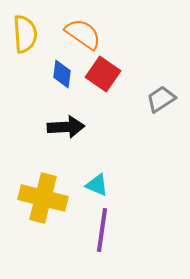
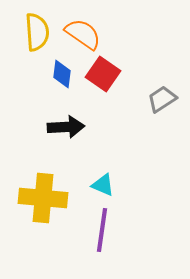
yellow semicircle: moved 12 px right, 2 px up
gray trapezoid: moved 1 px right
cyan triangle: moved 6 px right
yellow cross: rotated 9 degrees counterclockwise
